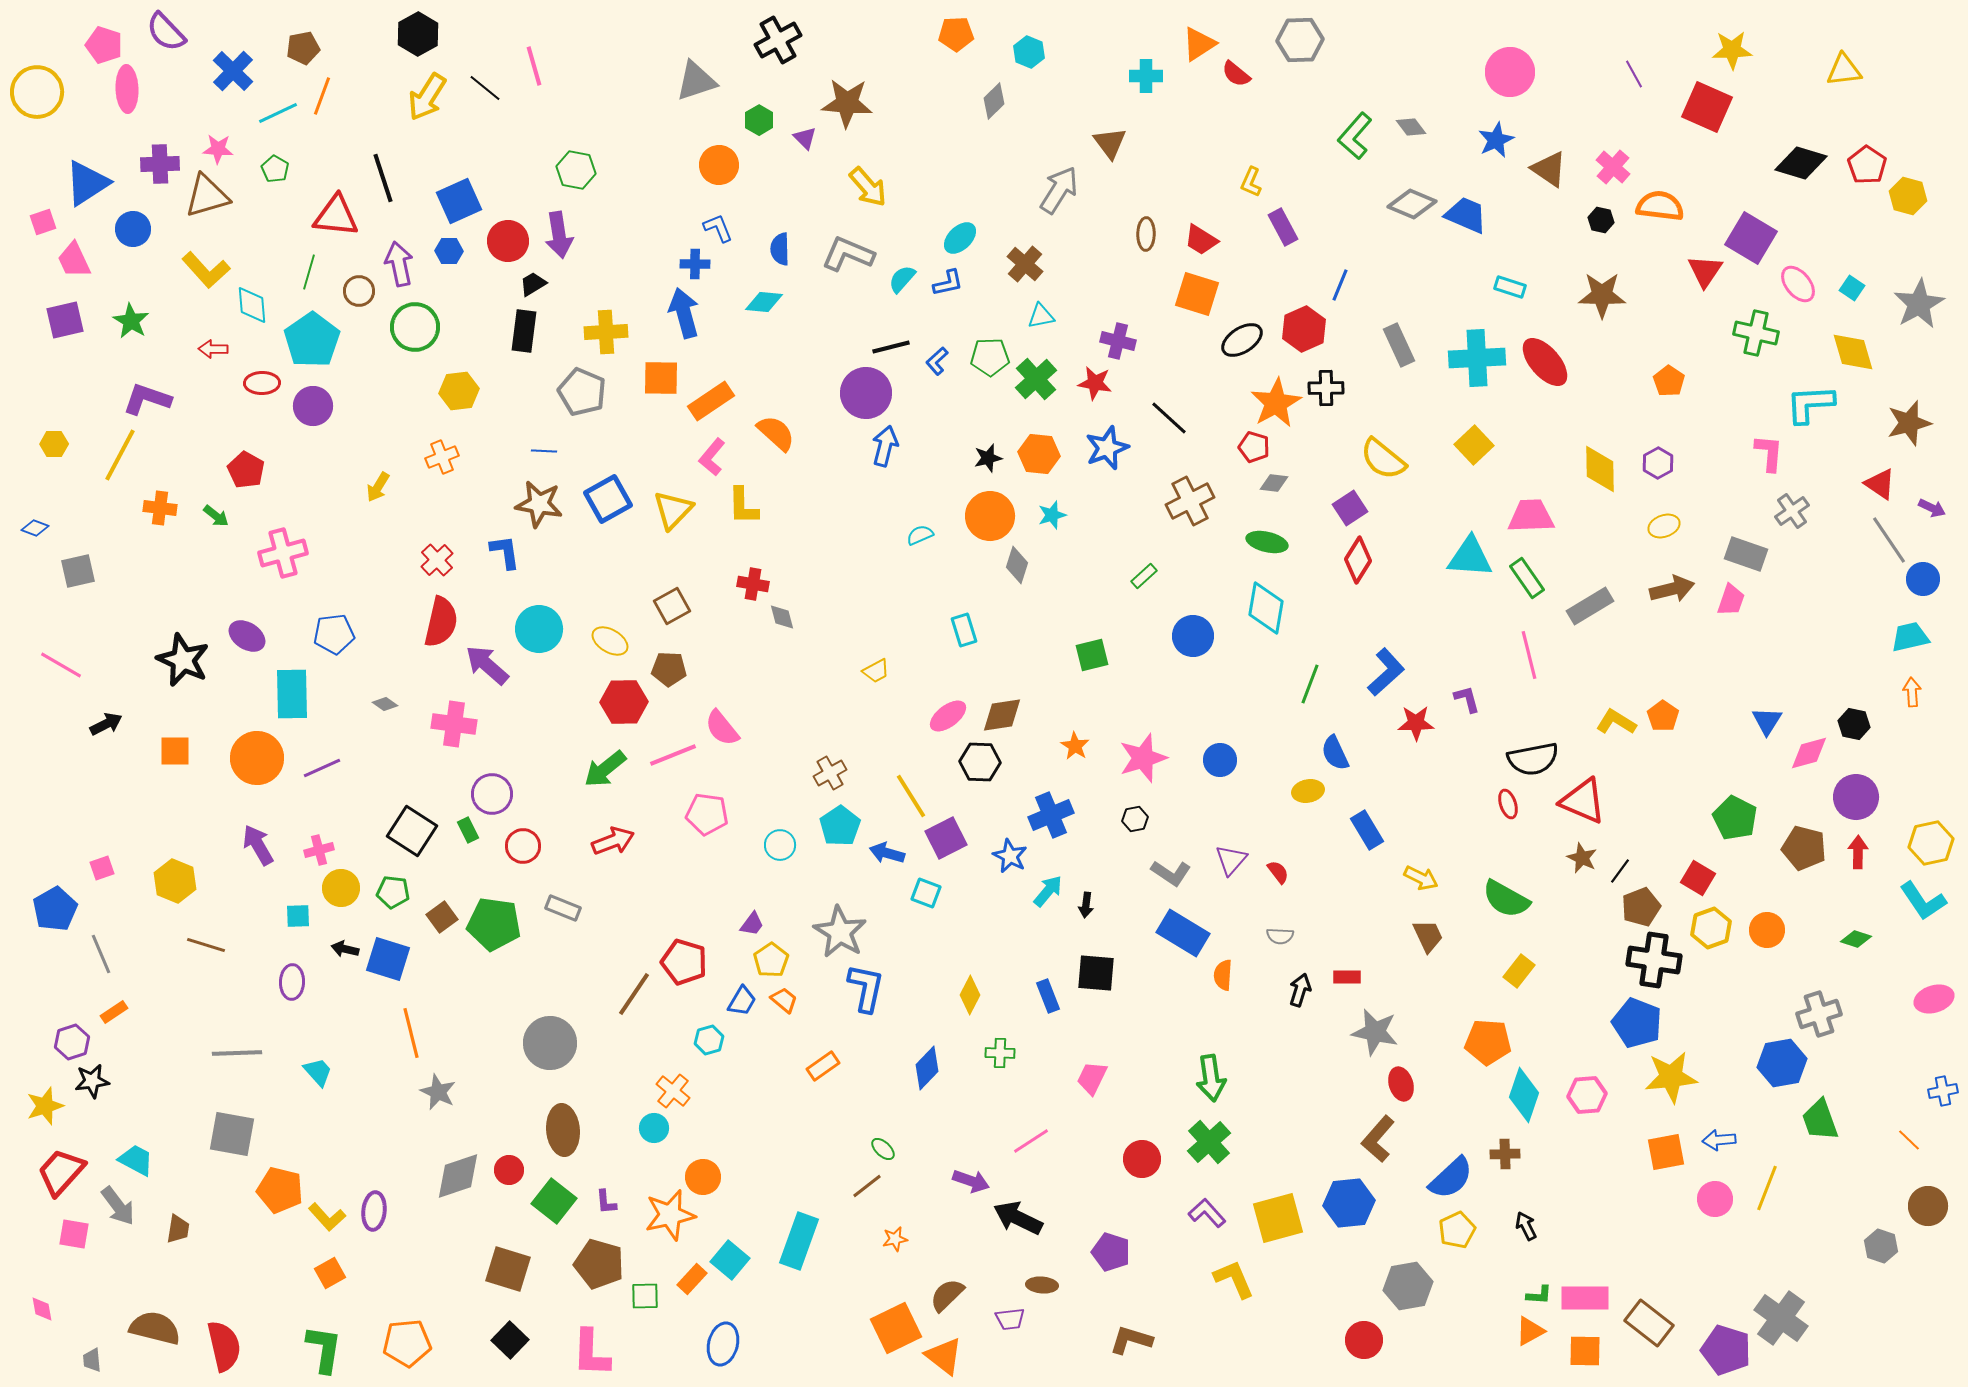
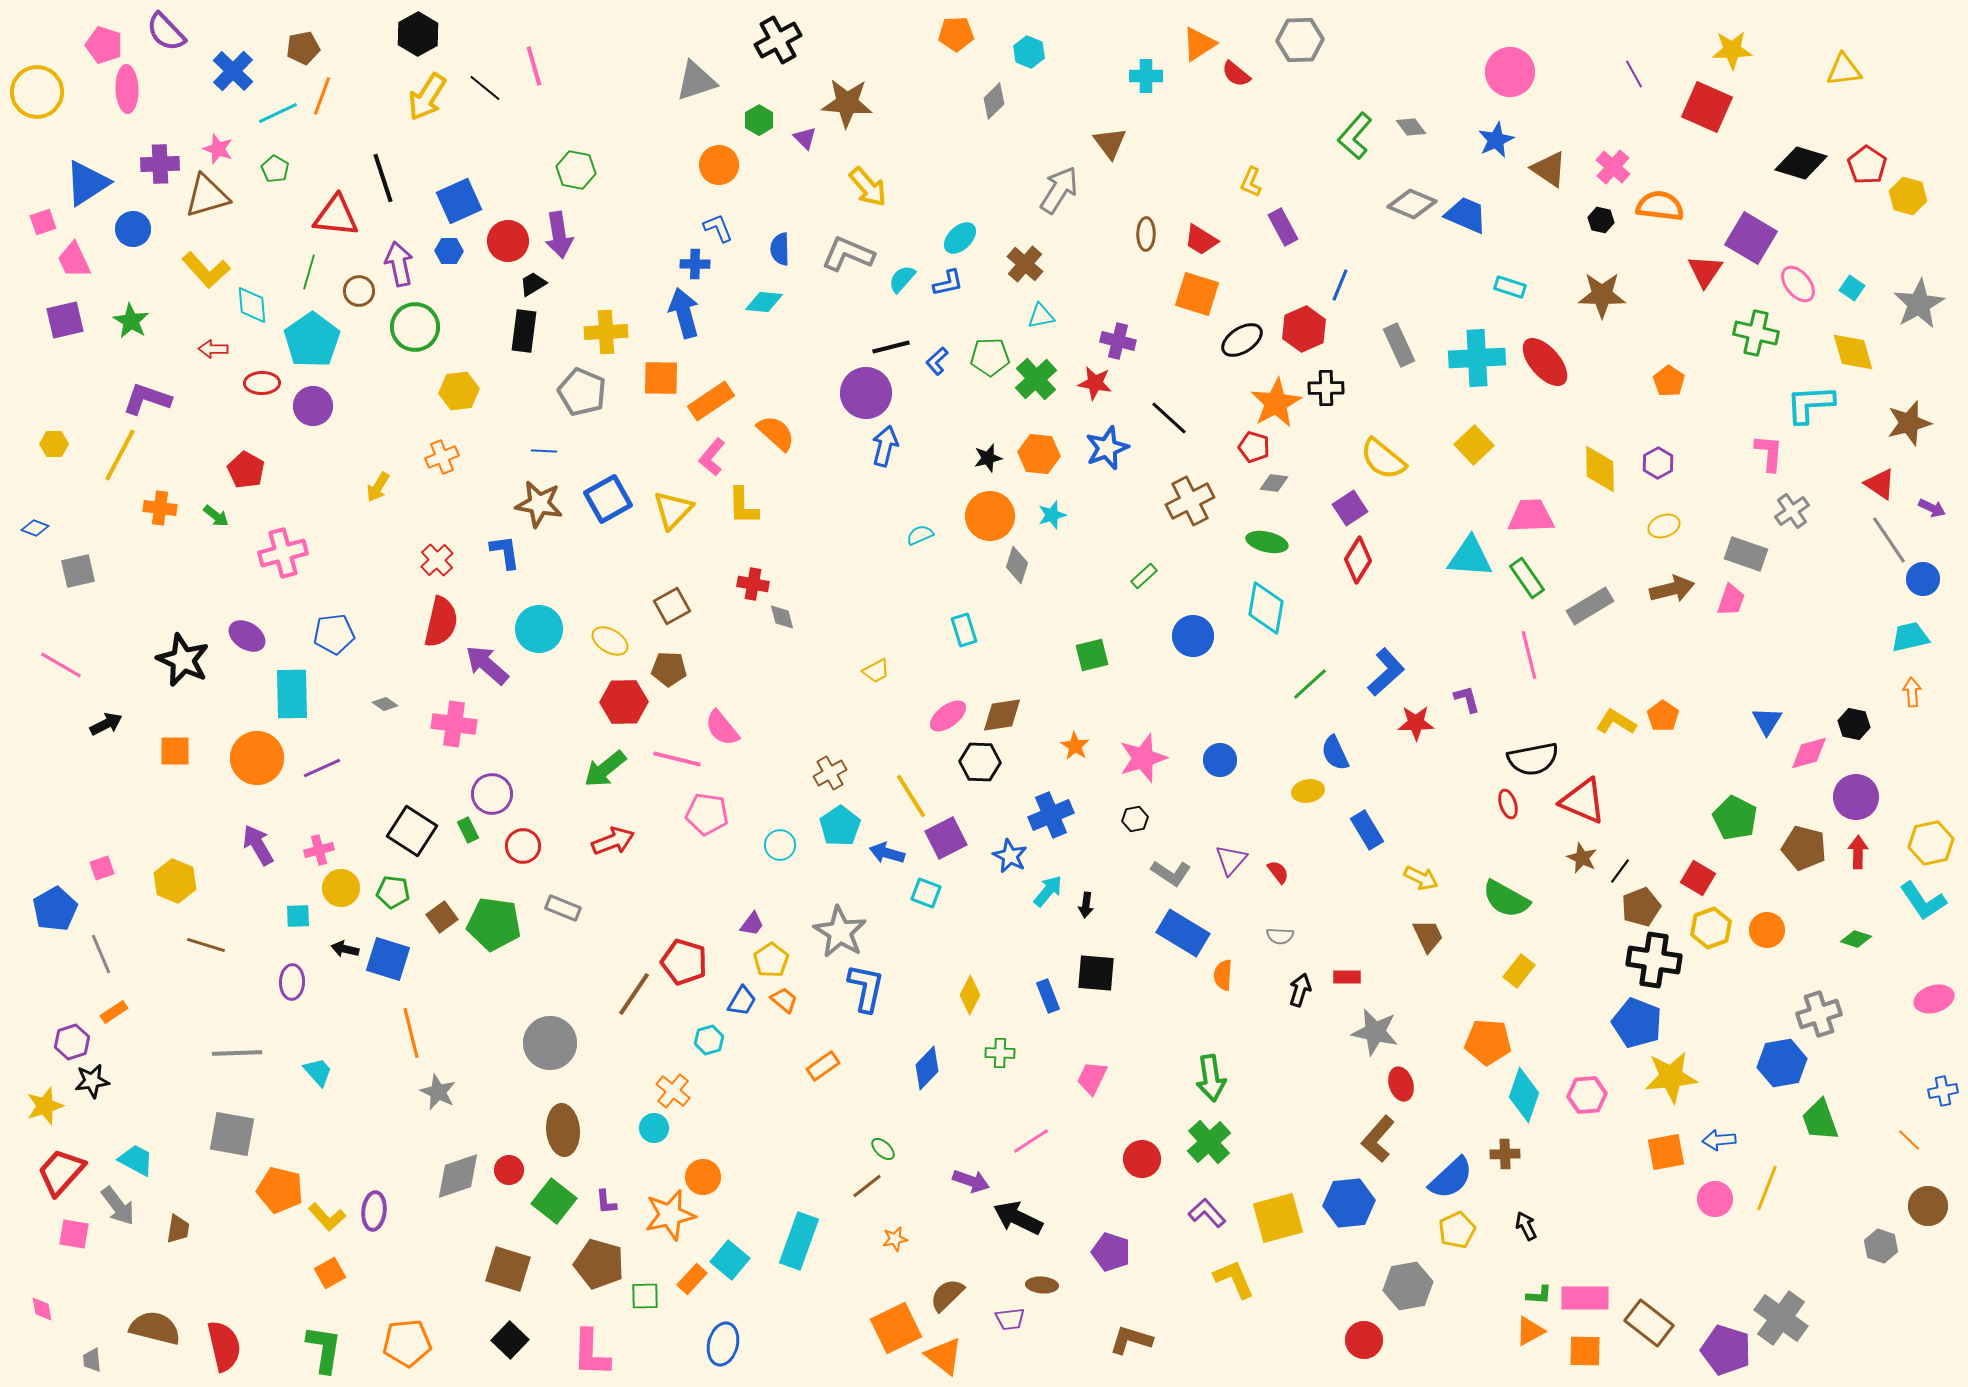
pink star at (218, 149): rotated 16 degrees clockwise
green line at (1310, 684): rotated 27 degrees clockwise
pink line at (673, 755): moved 4 px right, 4 px down; rotated 36 degrees clockwise
